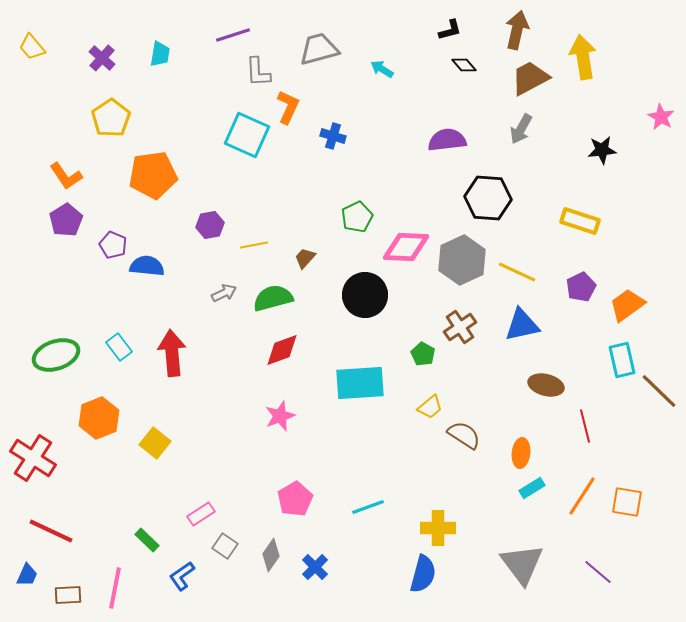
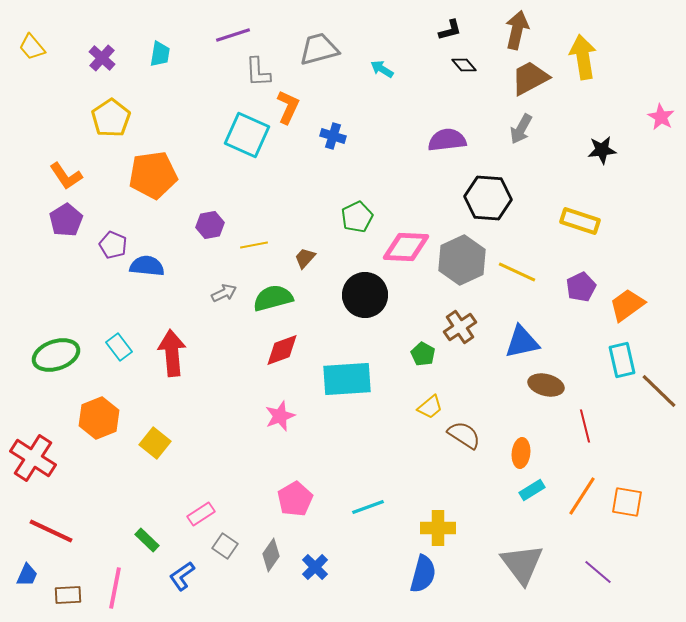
blue triangle at (522, 325): moved 17 px down
cyan rectangle at (360, 383): moved 13 px left, 4 px up
cyan rectangle at (532, 488): moved 2 px down
